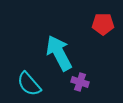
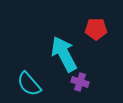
red pentagon: moved 7 px left, 5 px down
cyan arrow: moved 5 px right, 1 px down
